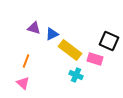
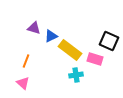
blue triangle: moved 1 px left, 2 px down
cyan cross: rotated 32 degrees counterclockwise
